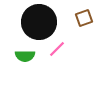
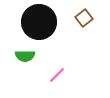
brown square: rotated 18 degrees counterclockwise
pink line: moved 26 px down
